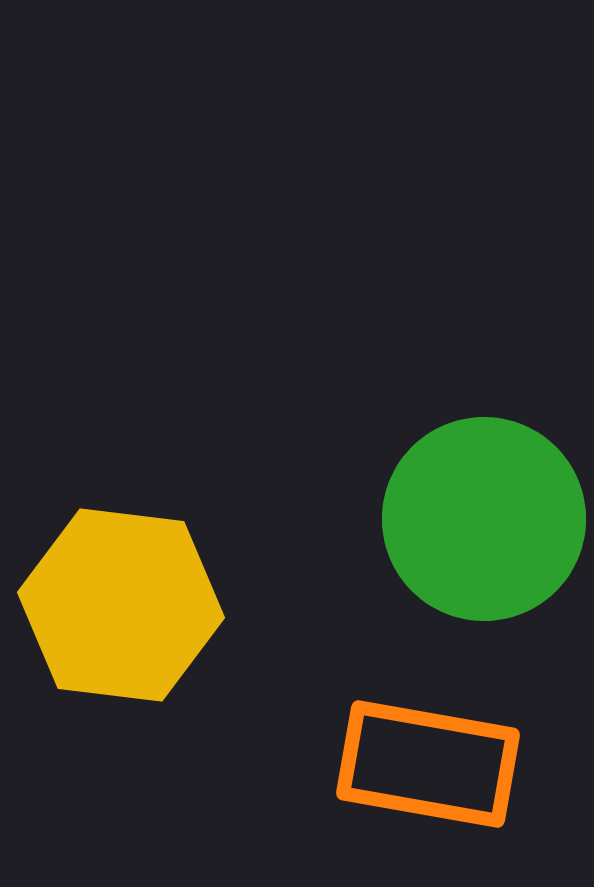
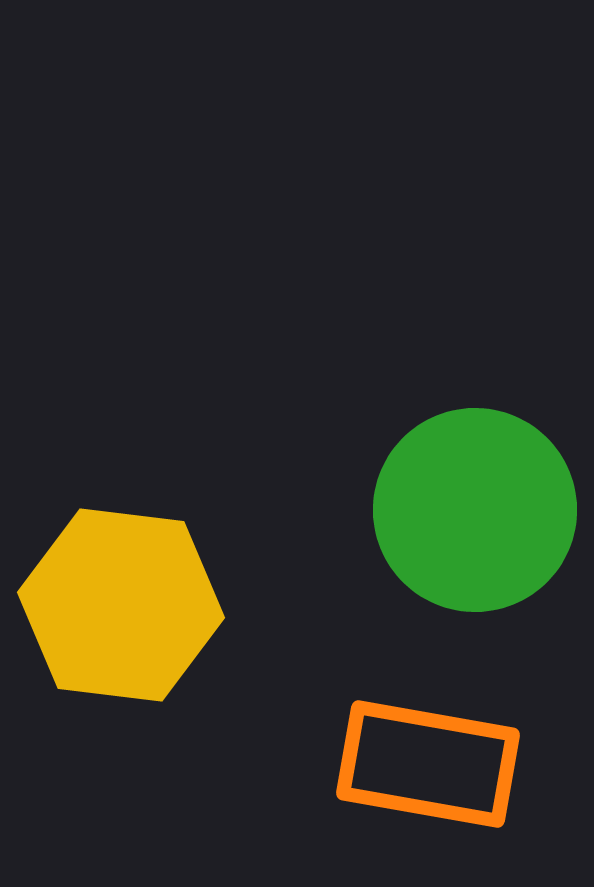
green circle: moved 9 px left, 9 px up
